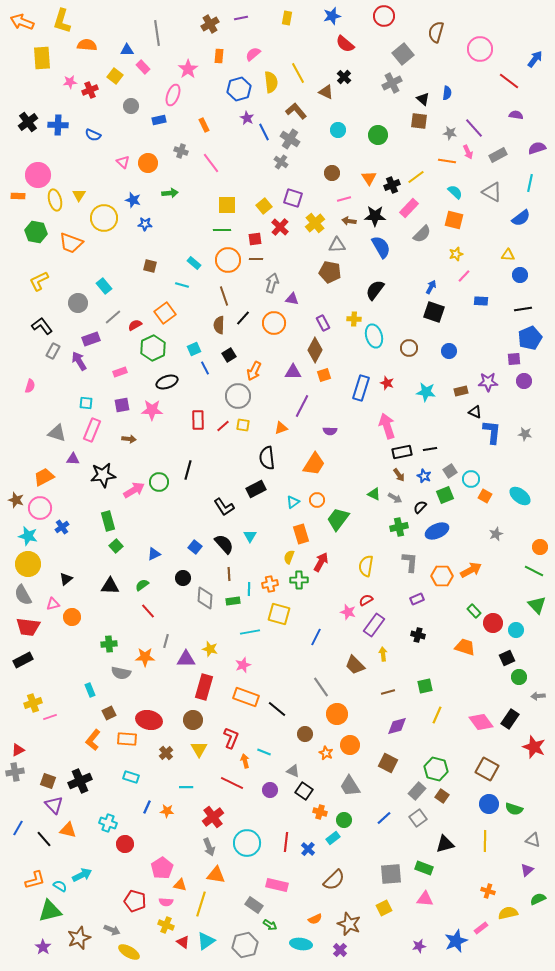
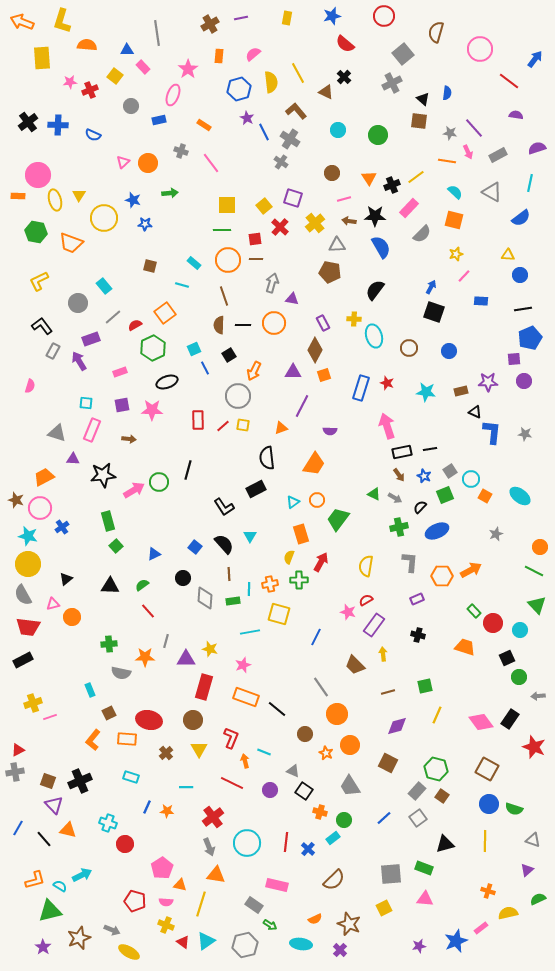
orange rectangle at (204, 125): rotated 32 degrees counterclockwise
pink triangle at (123, 162): rotated 32 degrees clockwise
black line at (243, 318): moved 7 px down; rotated 49 degrees clockwise
cyan circle at (516, 630): moved 4 px right
